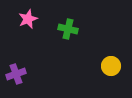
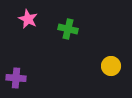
pink star: rotated 24 degrees counterclockwise
purple cross: moved 4 px down; rotated 24 degrees clockwise
